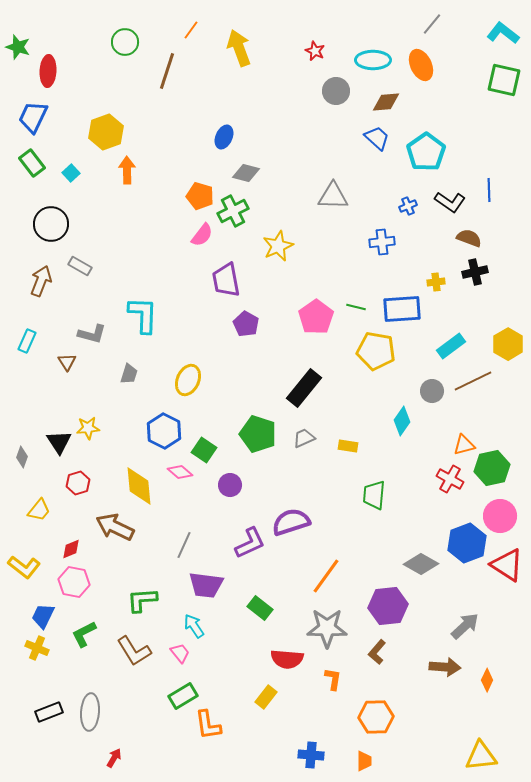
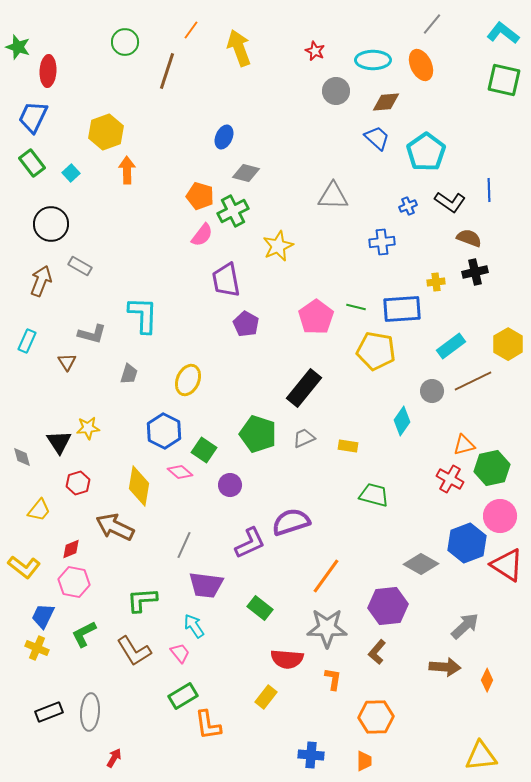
gray diamond at (22, 457): rotated 35 degrees counterclockwise
yellow diamond at (139, 486): rotated 15 degrees clockwise
green trapezoid at (374, 495): rotated 100 degrees clockwise
